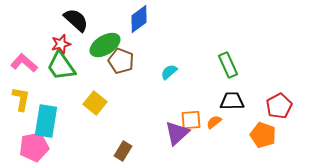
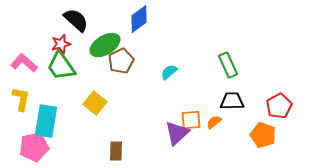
brown pentagon: rotated 25 degrees clockwise
brown rectangle: moved 7 px left; rotated 30 degrees counterclockwise
